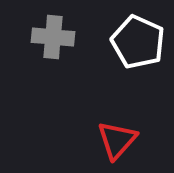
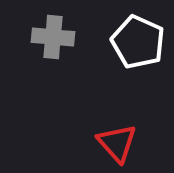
red triangle: moved 3 px down; rotated 24 degrees counterclockwise
